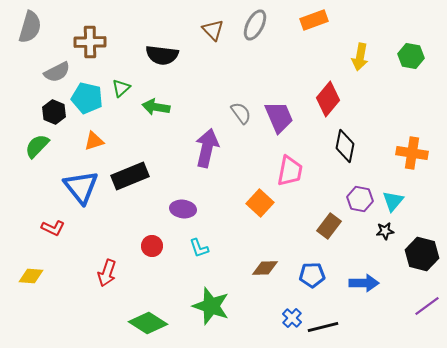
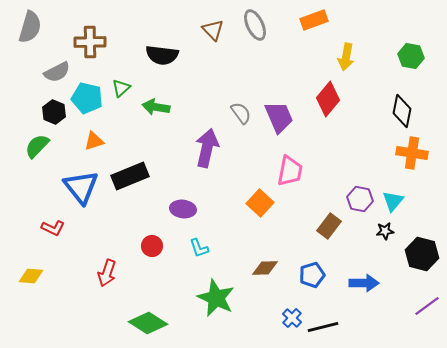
gray ellipse at (255, 25): rotated 52 degrees counterclockwise
yellow arrow at (360, 57): moved 14 px left
black diamond at (345, 146): moved 57 px right, 35 px up
blue pentagon at (312, 275): rotated 15 degrees counterclockwise
green star at (211, 306): moved 5 px right, 8 px up; rotated 6 degrees clockwise
